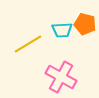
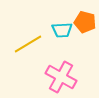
orange pentagon: moved 2 px up
